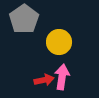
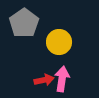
gray pentagon: moved 4 px down
pink arrow: moved 2 px down
